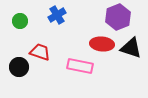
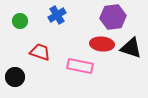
purple hexagon: moved 5 px left; rotated 15 degrees clockwise
black circle: moved 4 px left, 10 px down
